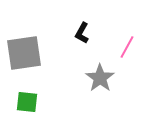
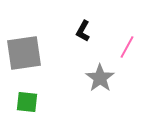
black L-shape: moved 1 px right, 2 px up
